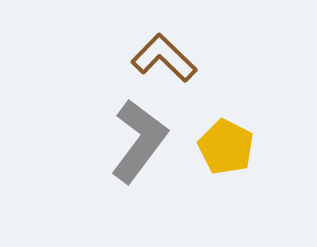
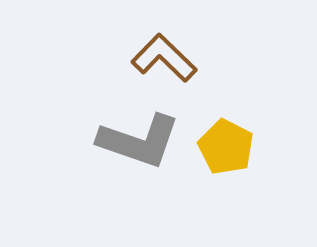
gray L-shape: rotated 72 degrees clockwise
